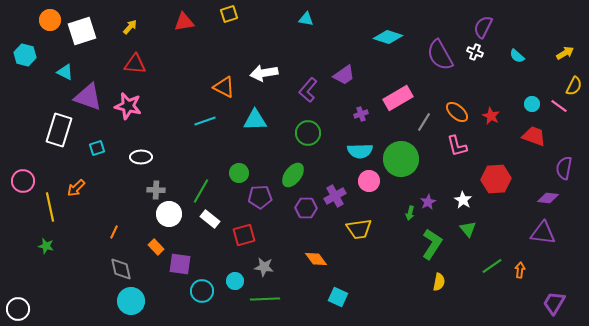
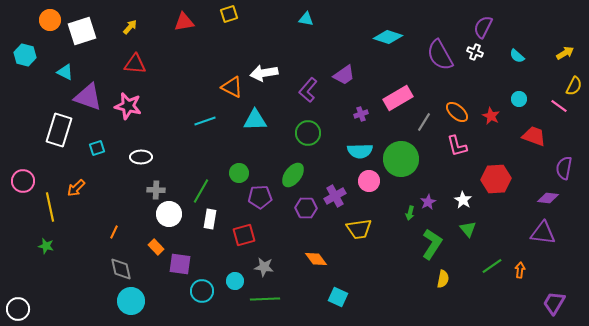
orange triangle at (224, 87): moved 8 px right
cyan circle at (532, 104): moved 13 px left, 5 px up
white rectangle at (210, 219): rotated 60 degrees clockwise
yellow semicircle at (439, 282): moved 4 px right, 3 px up
